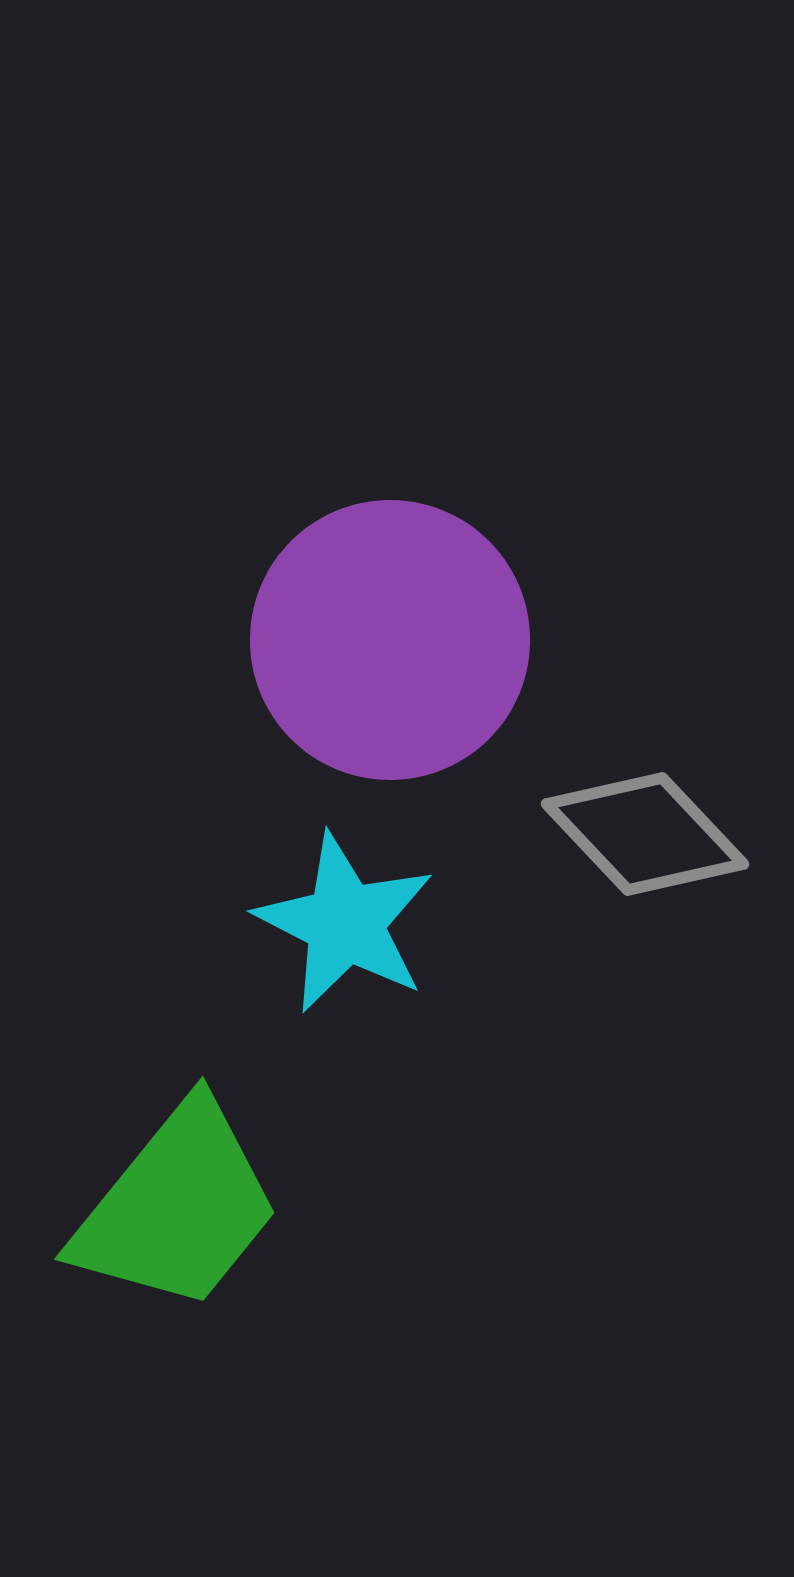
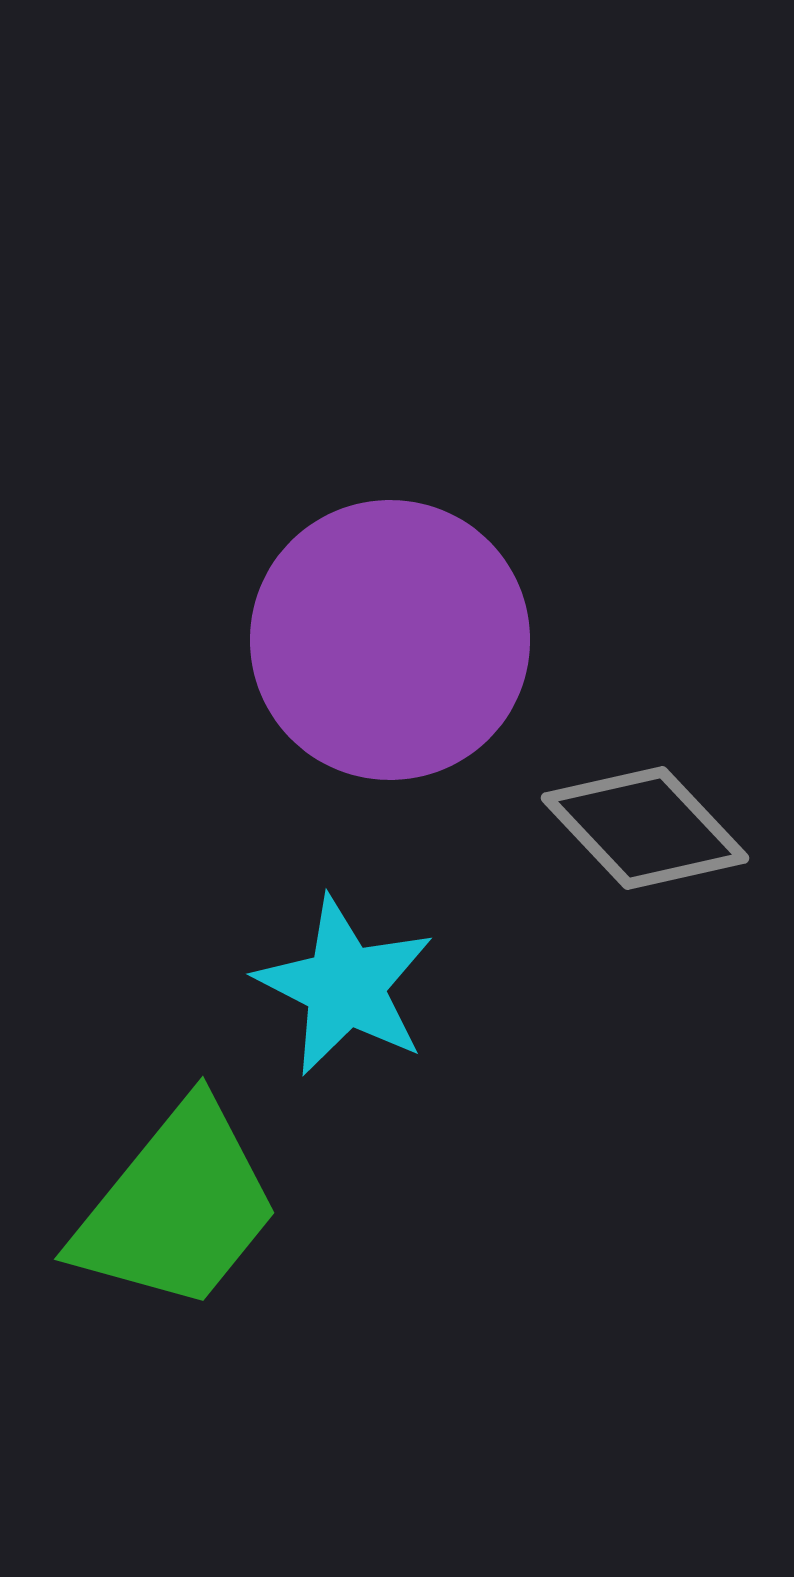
gray diamond: moved 6 px up
cyan star: moved 63 px down
